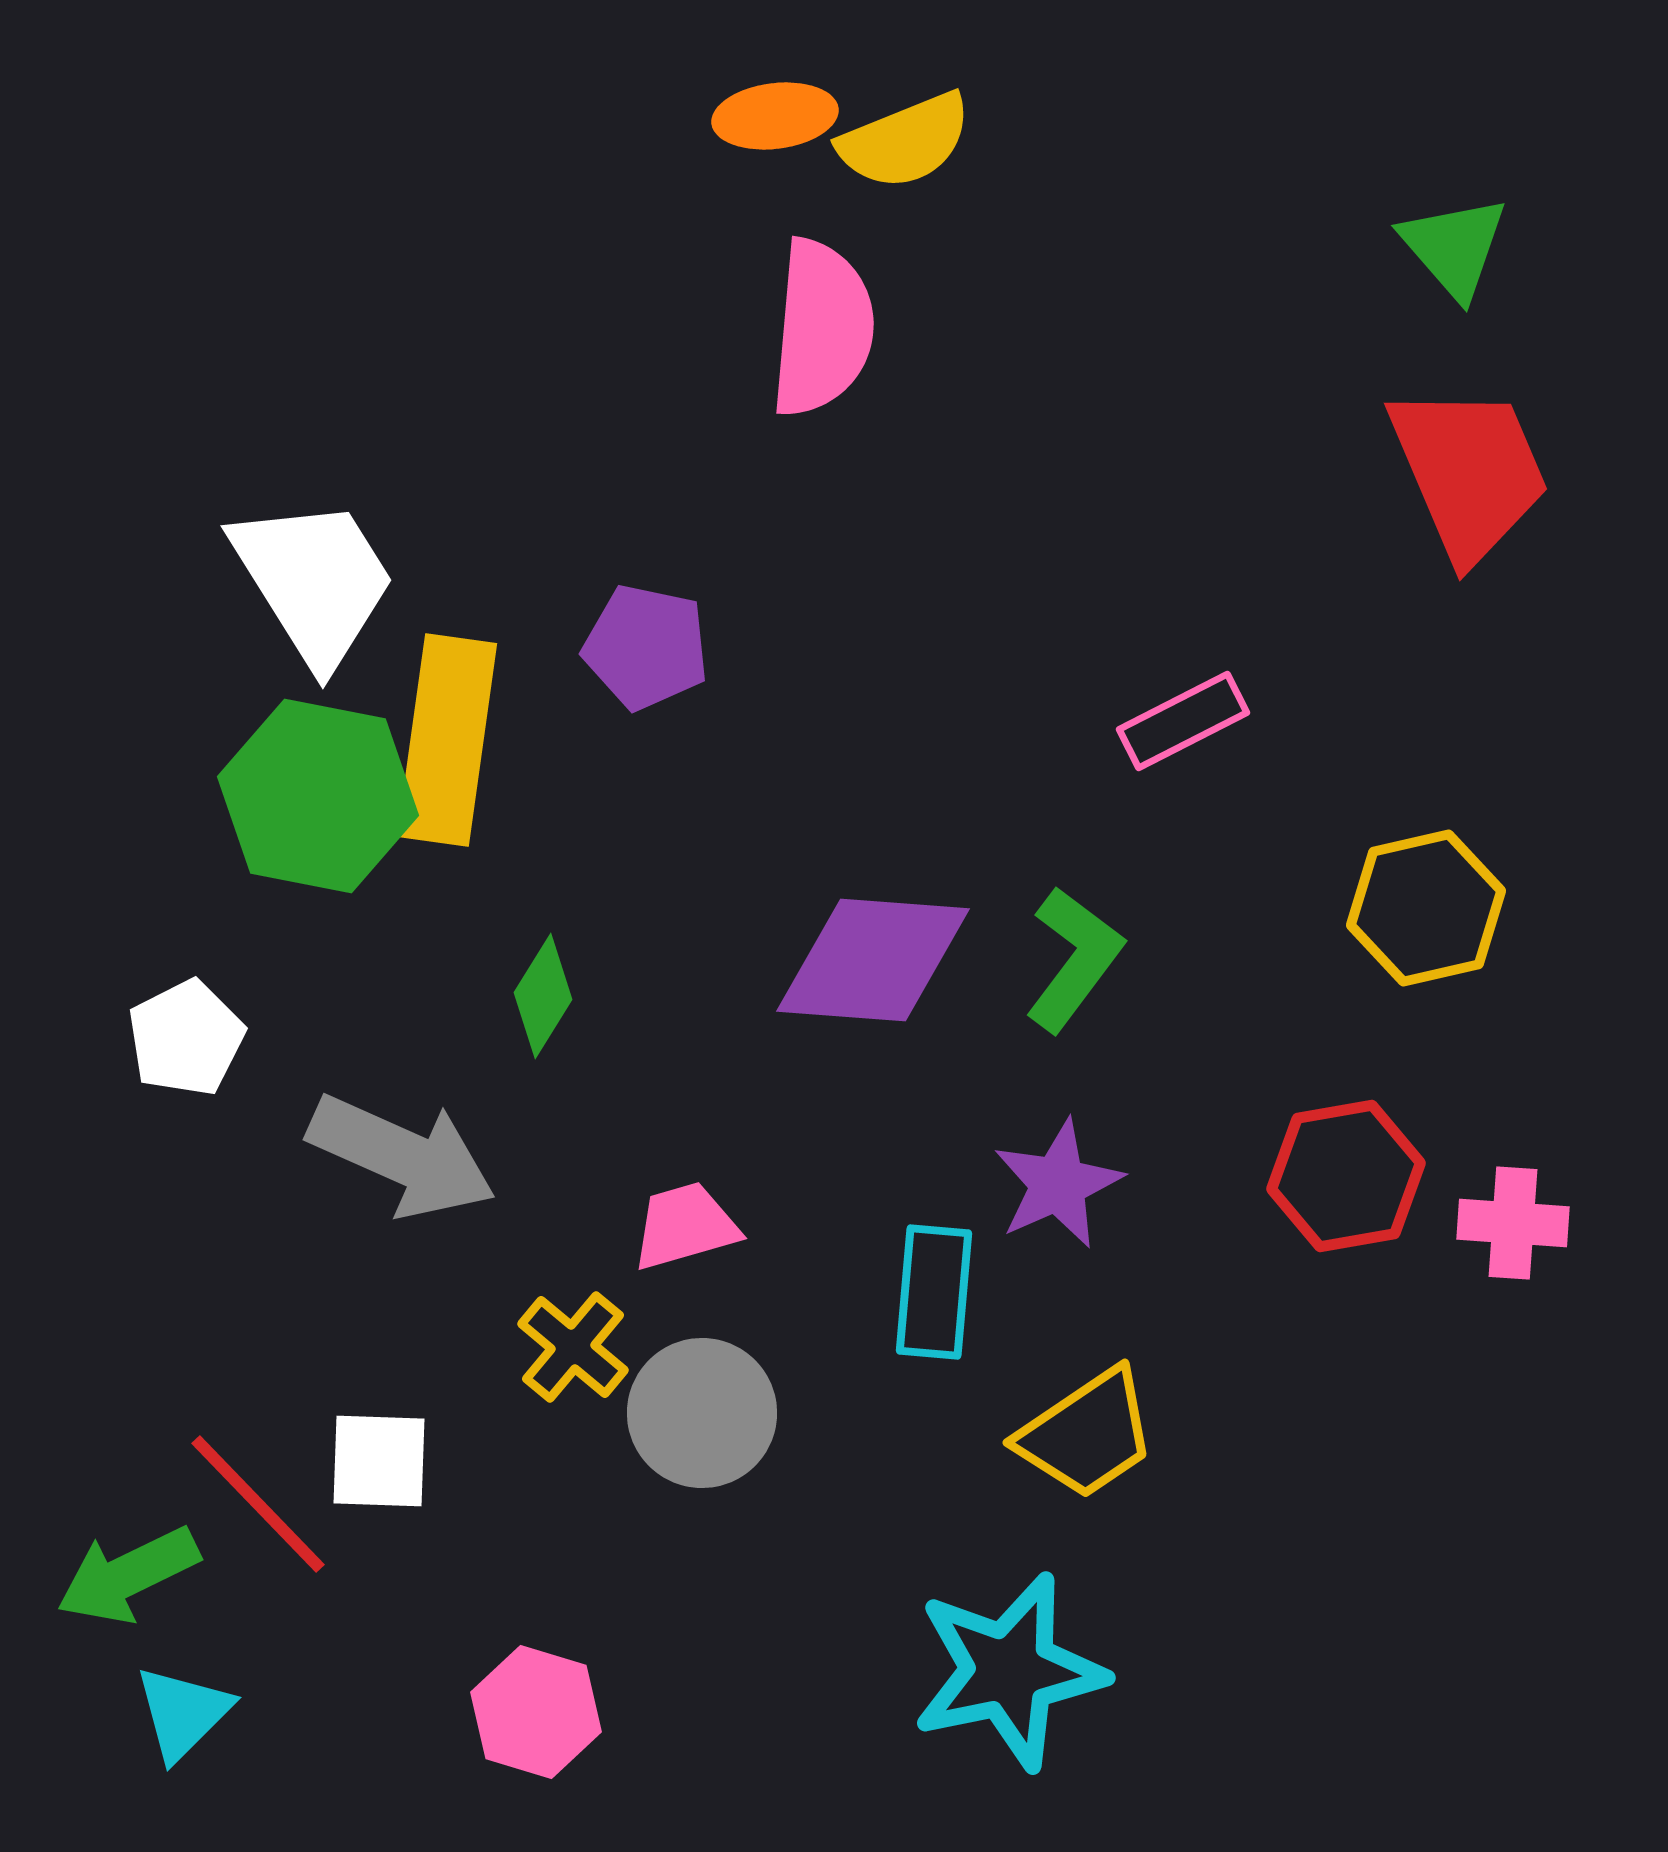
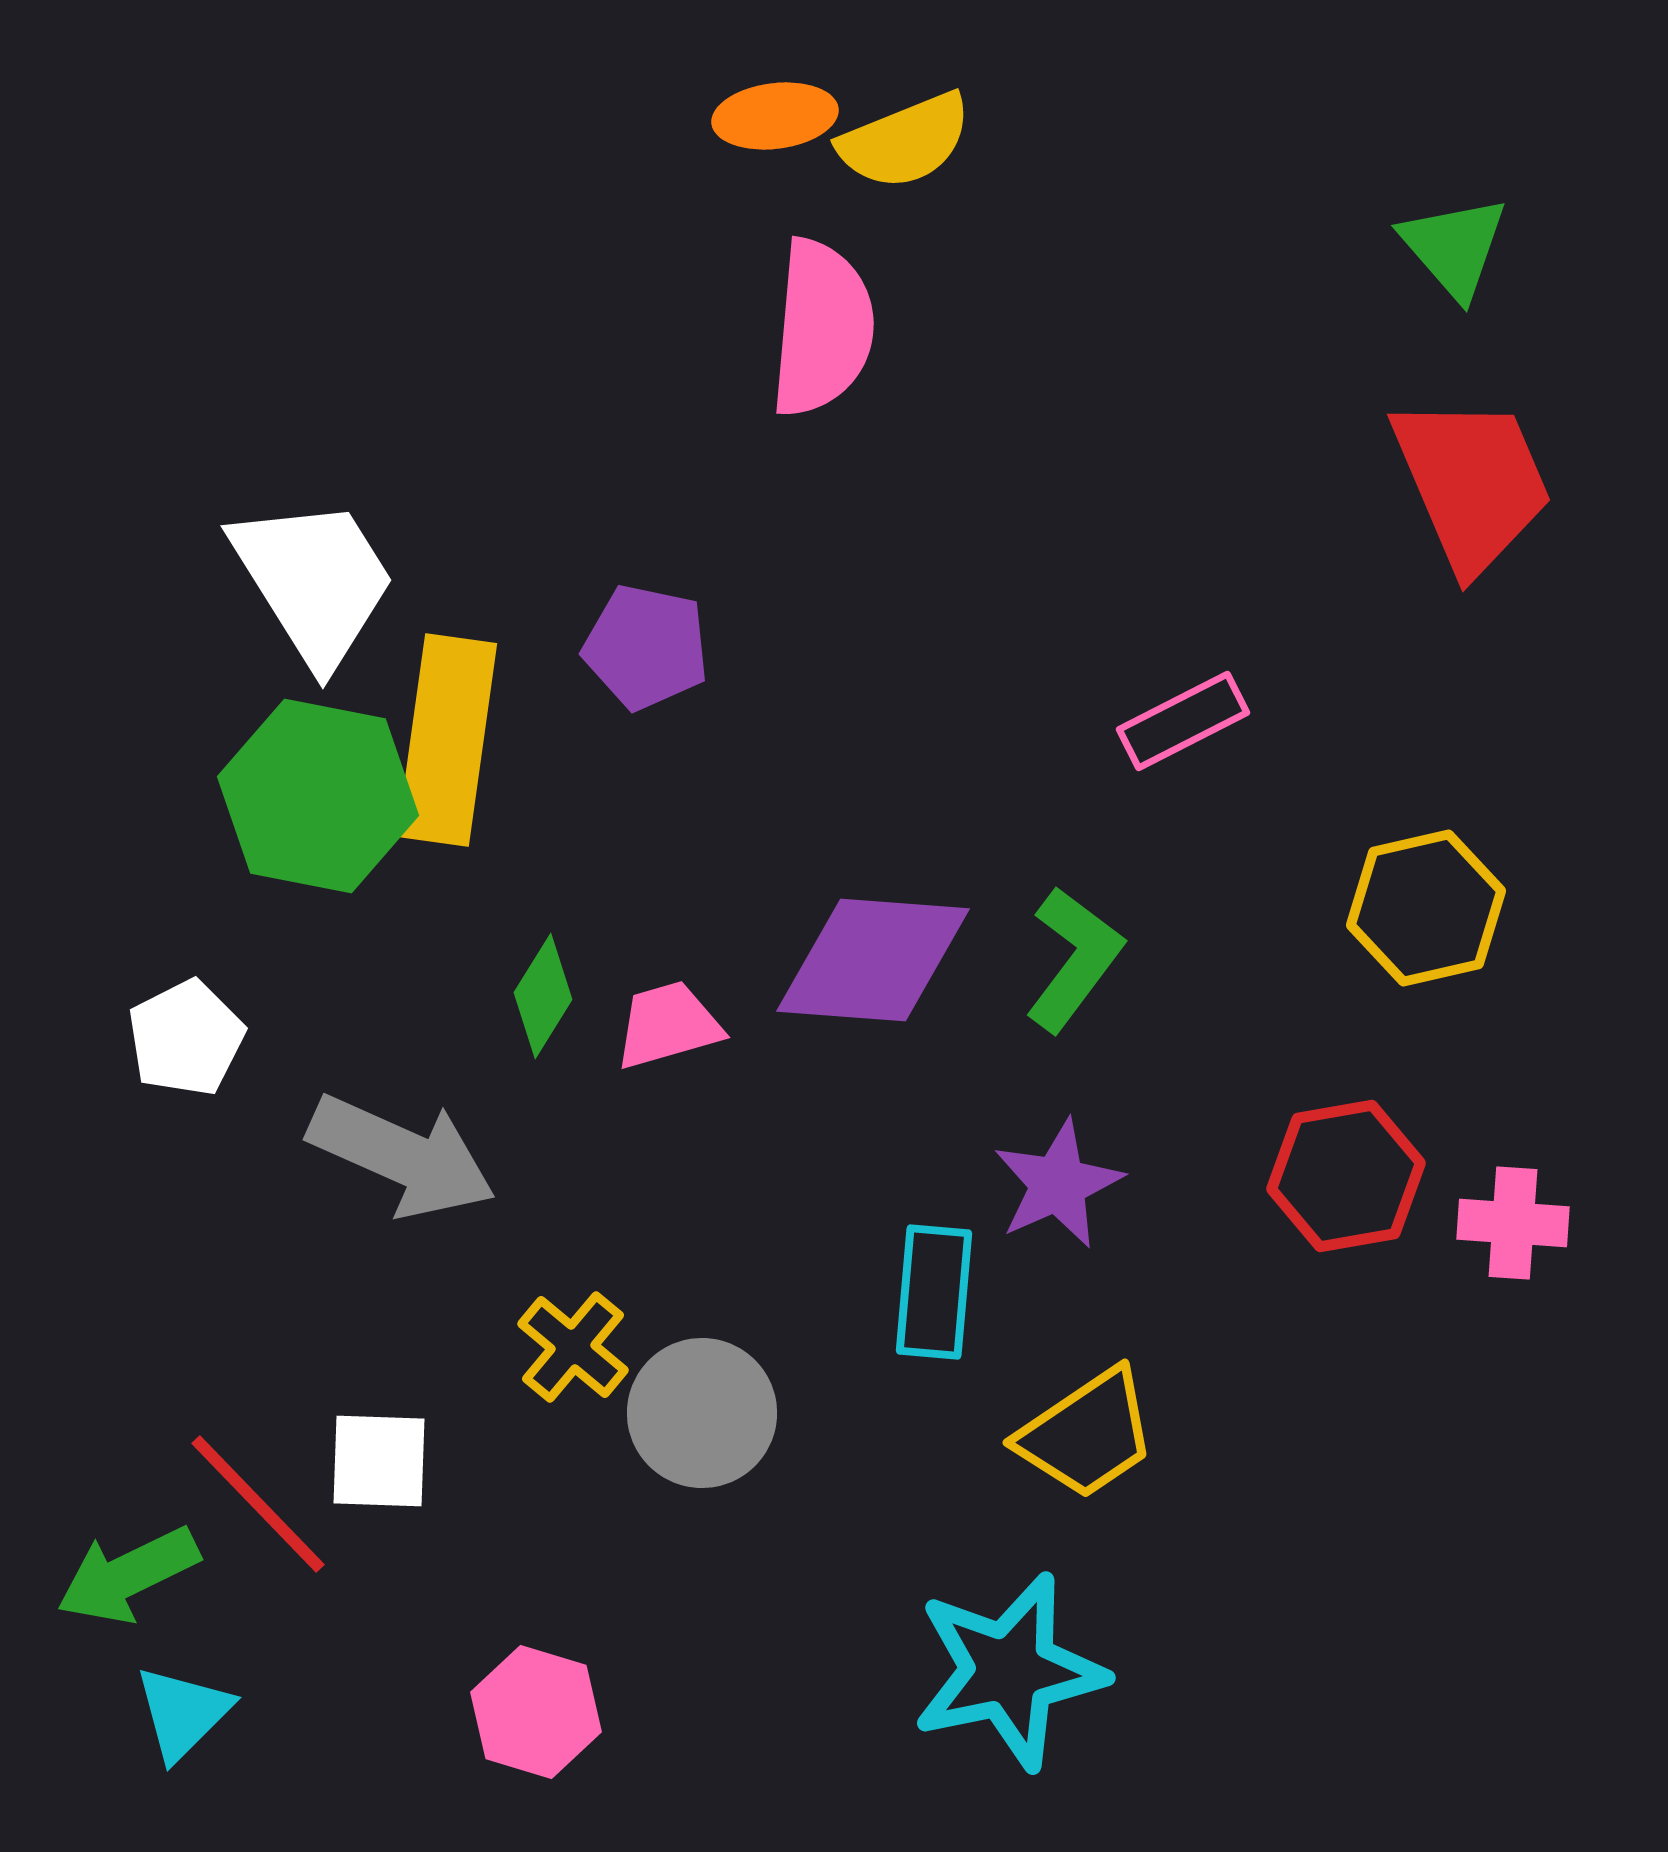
red trapezoid: moved 3 px right, 11 px down
pink trapezoid: moved 17 px left, 201 px up
